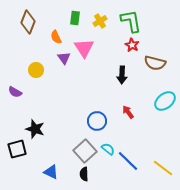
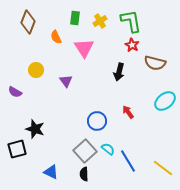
purple triangle: moved 2 px right, 23 px down
black arrow: moved 3 px left, 3 px up; rotated 12 degrees clockwise
blue line: rotated 15 degrees clockwise
